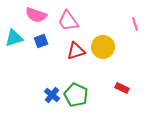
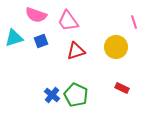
pink line: moved 1 px left, 2 px up
yellow circle: moved 13 px right
